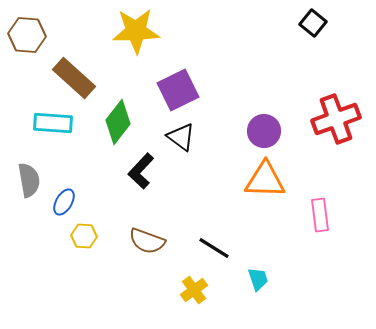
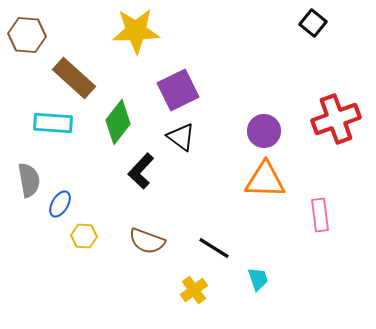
blue ellipse: moved 4 px left, 2 px down
